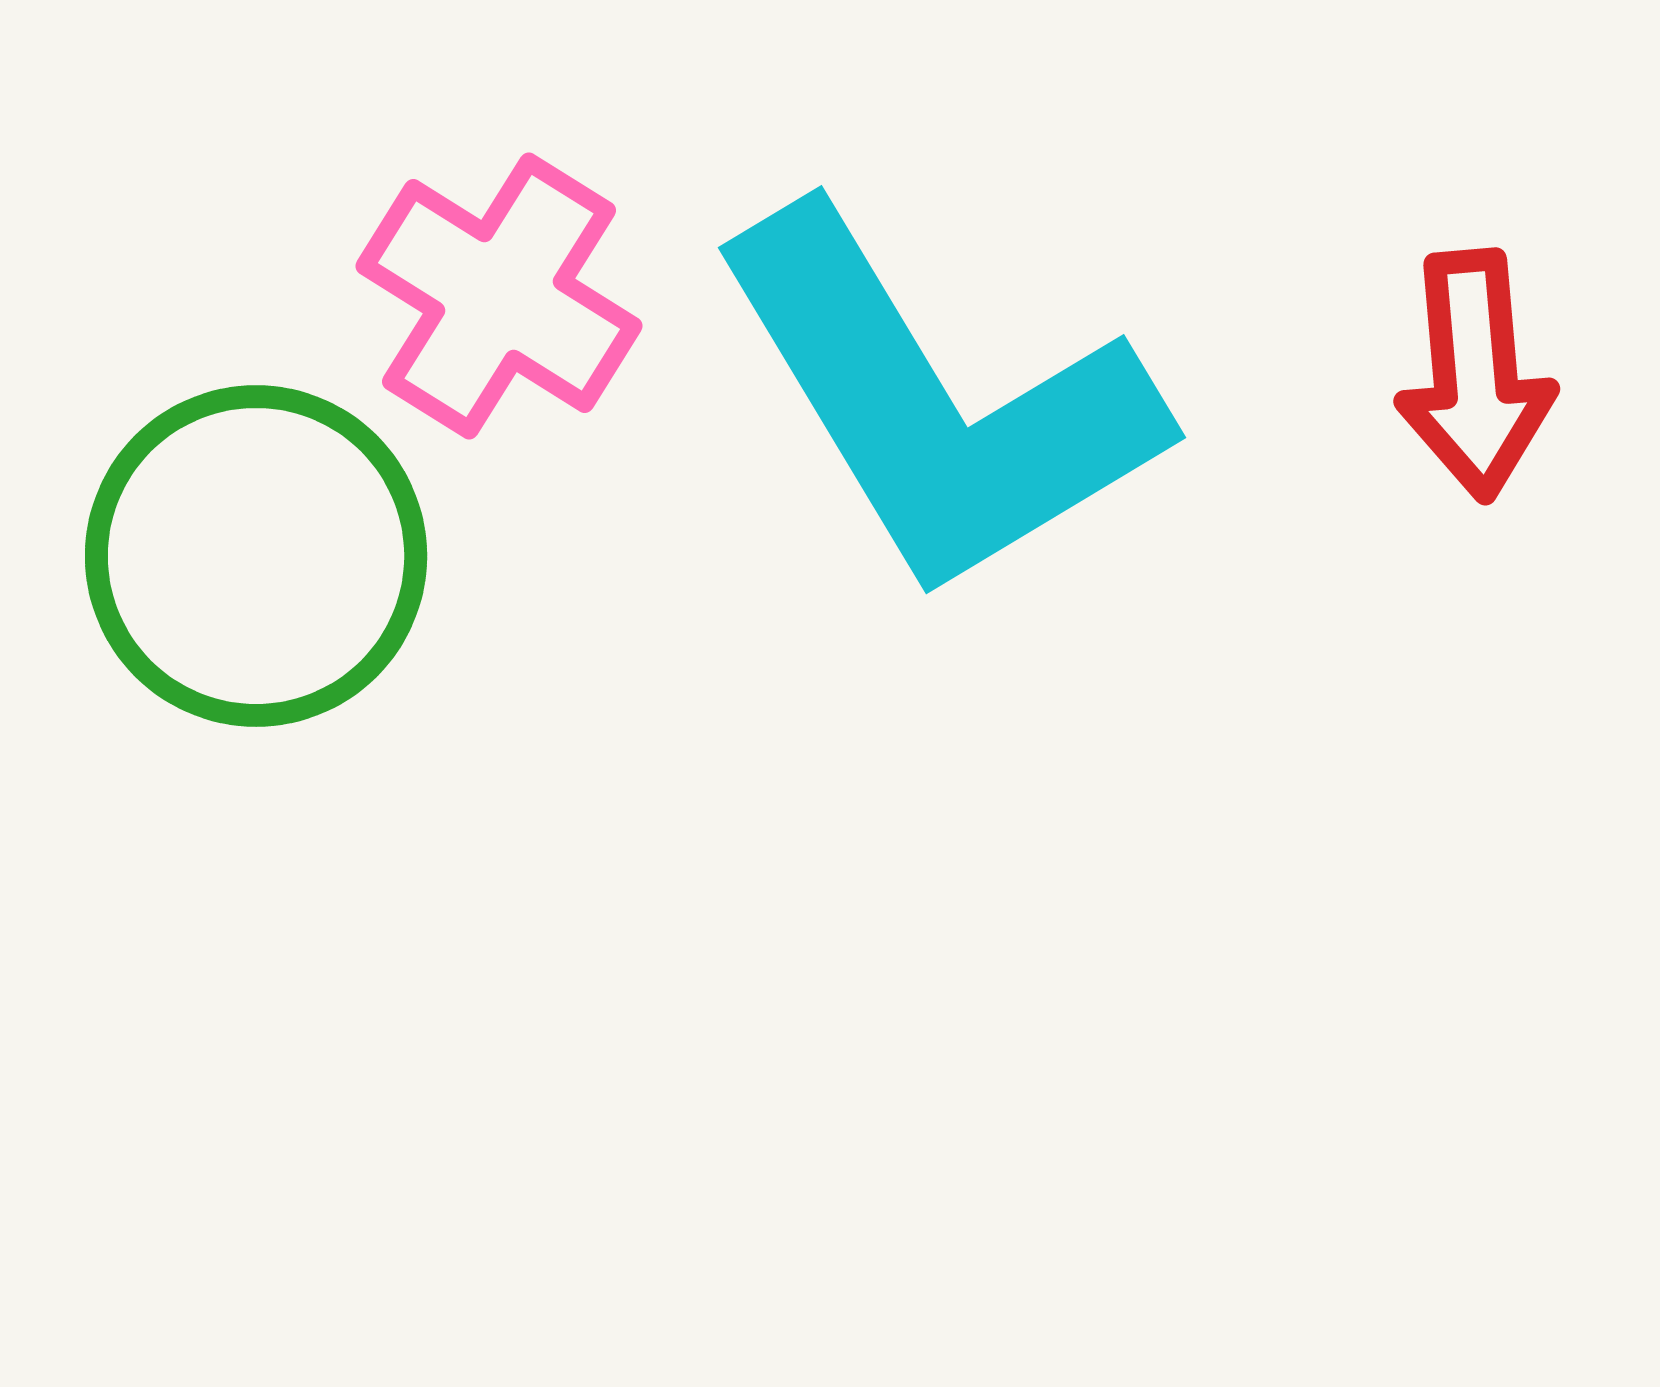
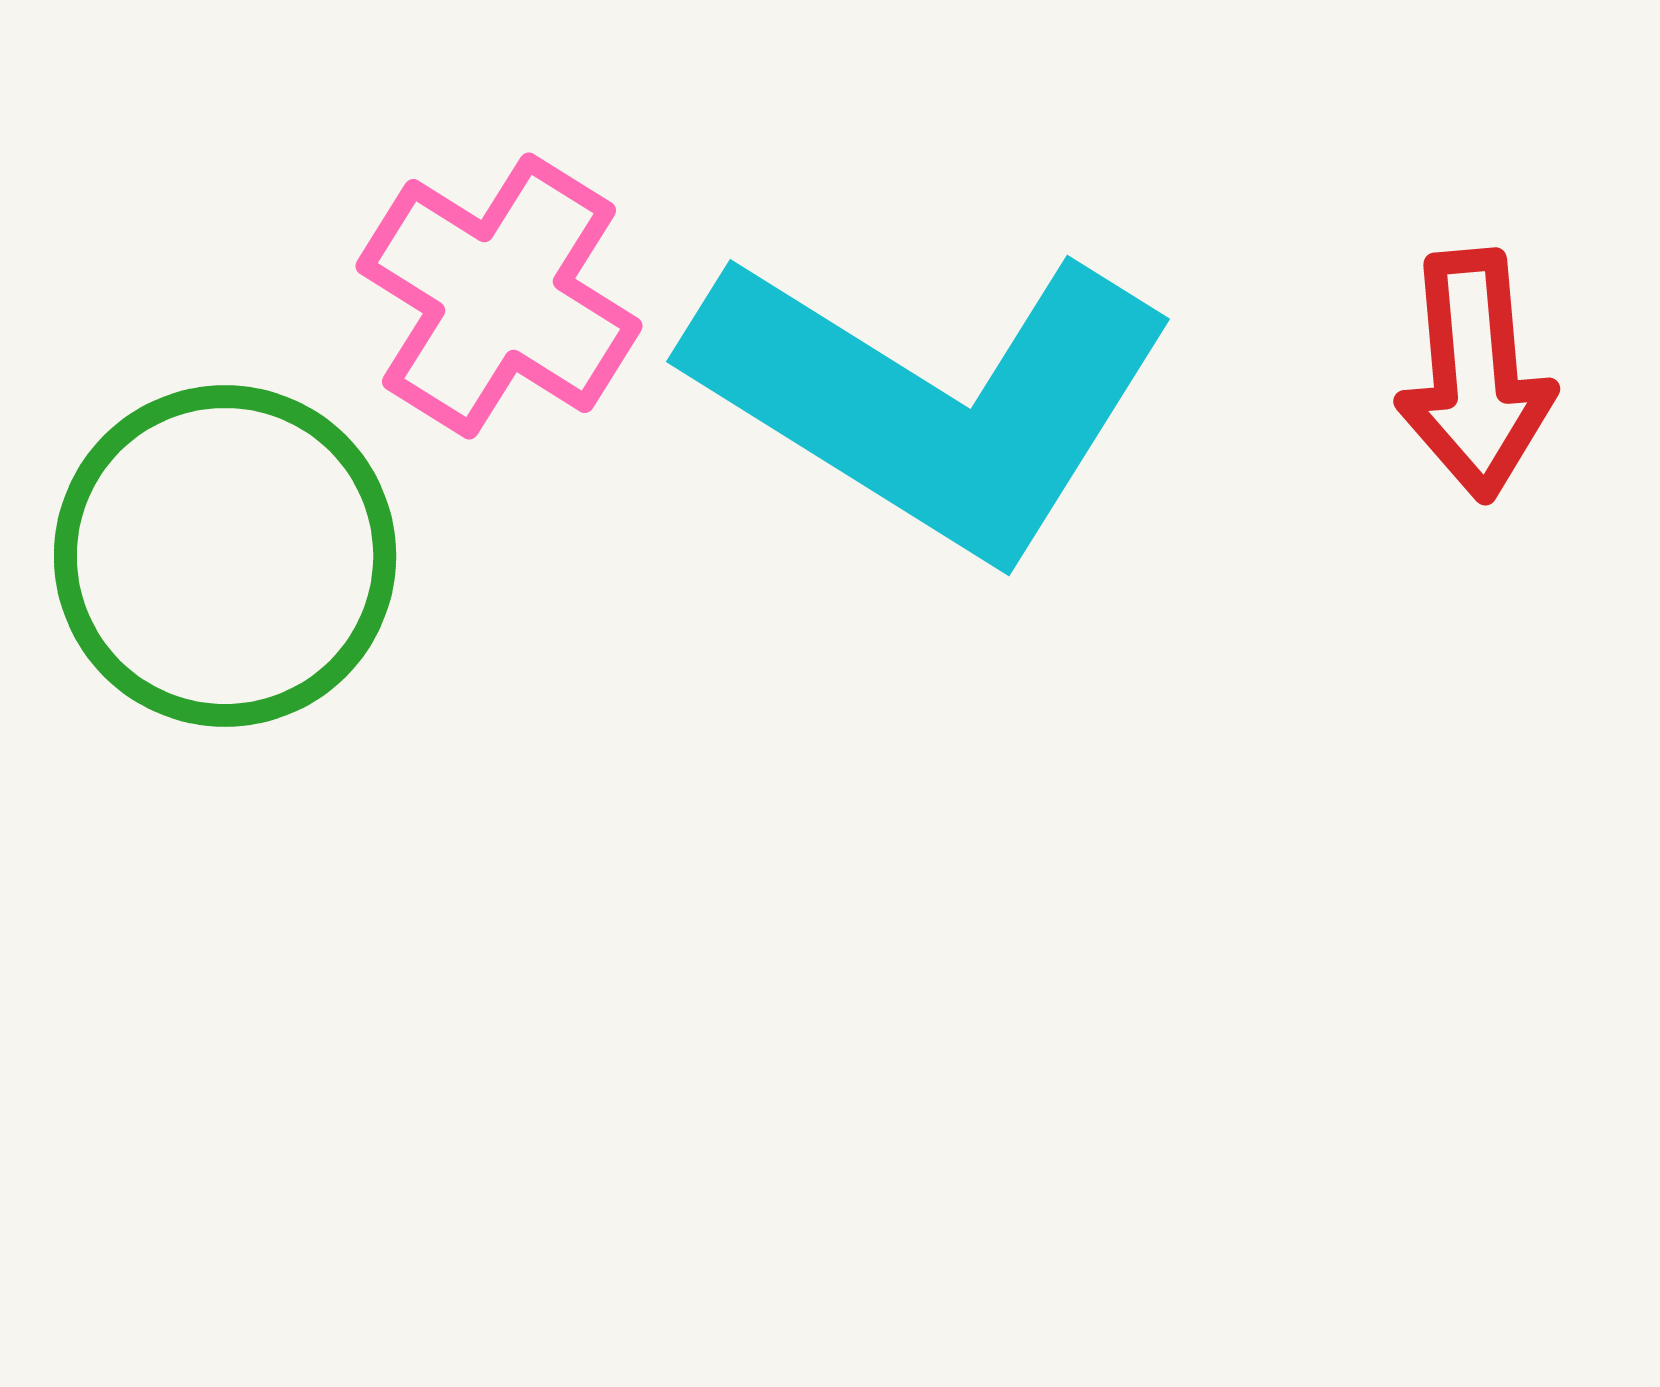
cyan L-shape: moved 5 px left, 2 px up; rotated 27 degrees counterclockwise
green circle: moved 31 px left
